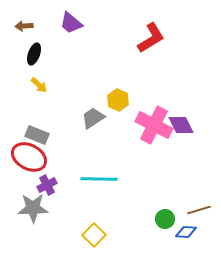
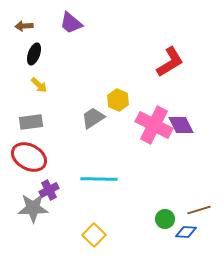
red L-shape: moved 19 px right, 24 px down
gray rectangle: moved 6 px left, 13 px up; rotated 30 degrees counterclockwise
purple cross: moved 2 px right, 5 px down
